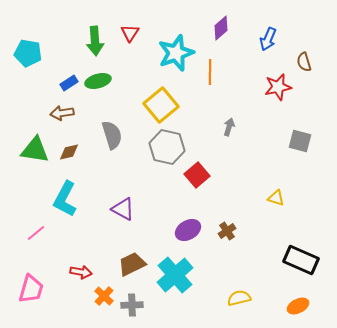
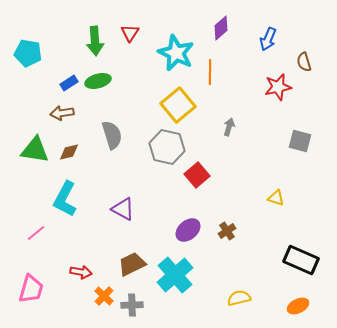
cyan star: rotated 27 degrees counterclockwise
yellow square: moved 17 px right
purple ellipse: rotated 10 degrees counterclockwise
